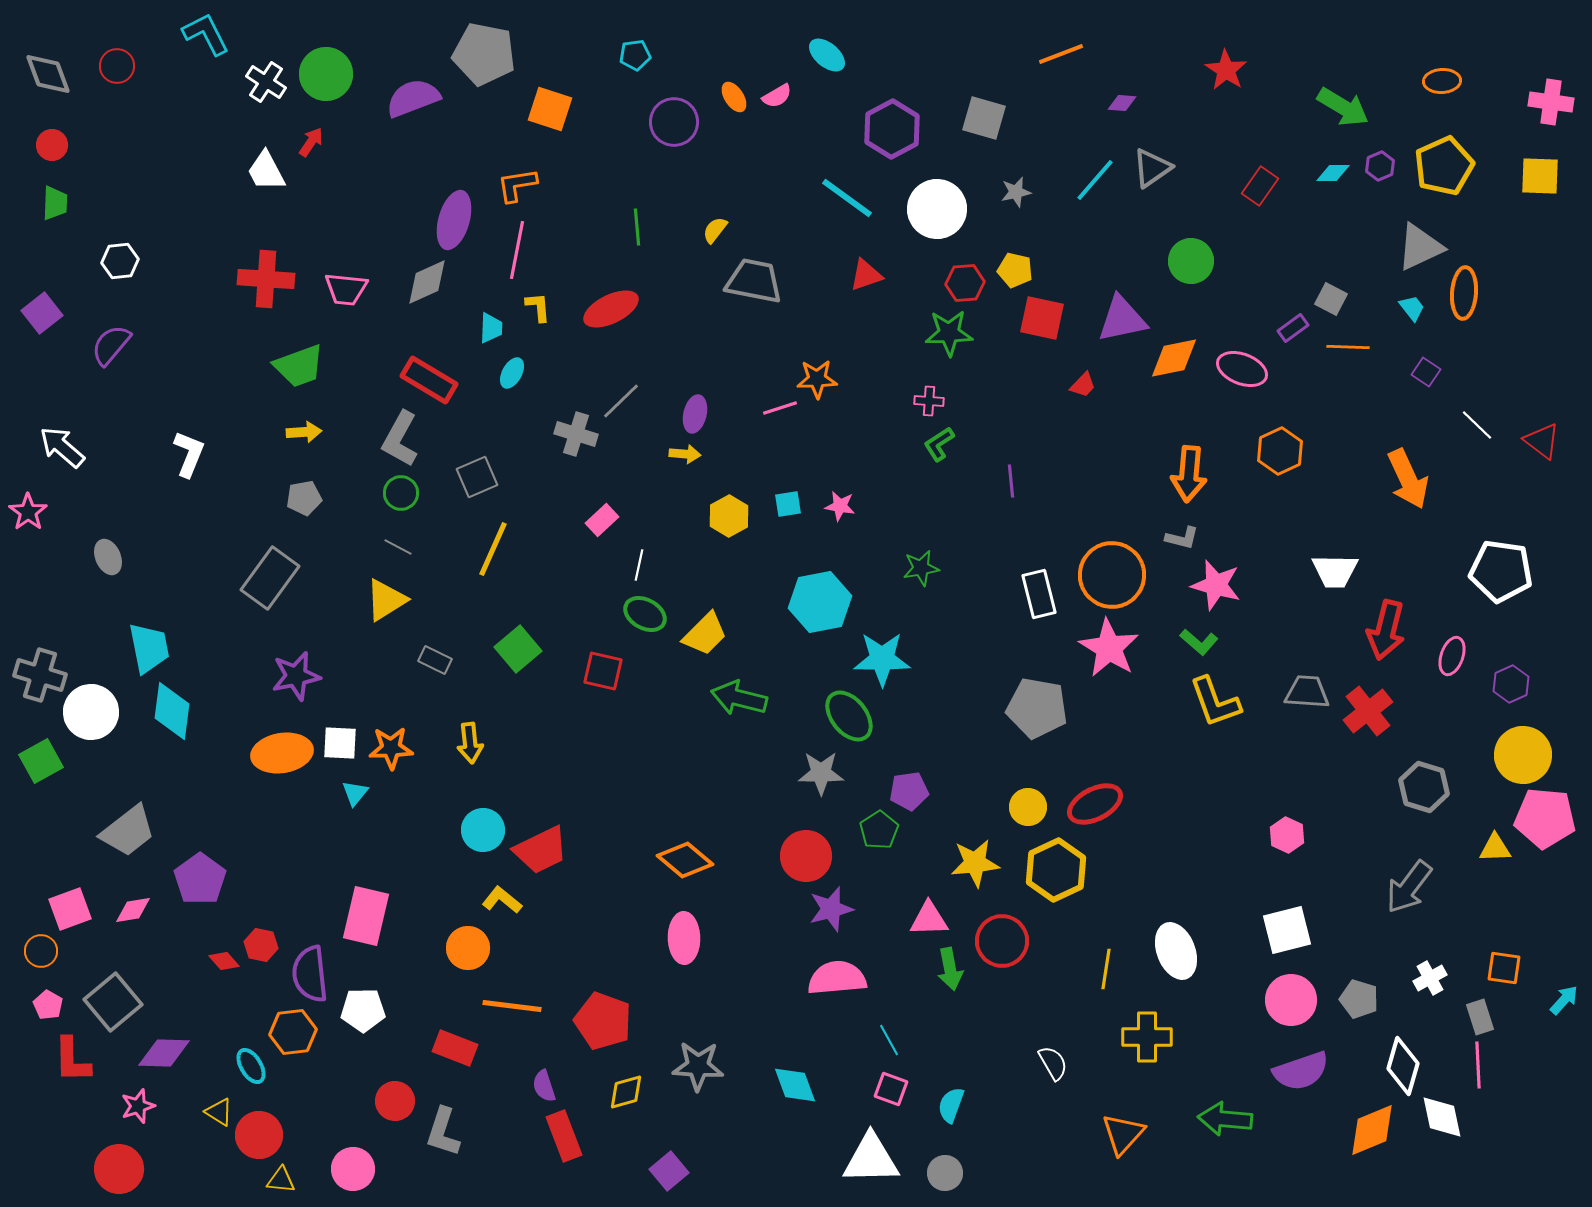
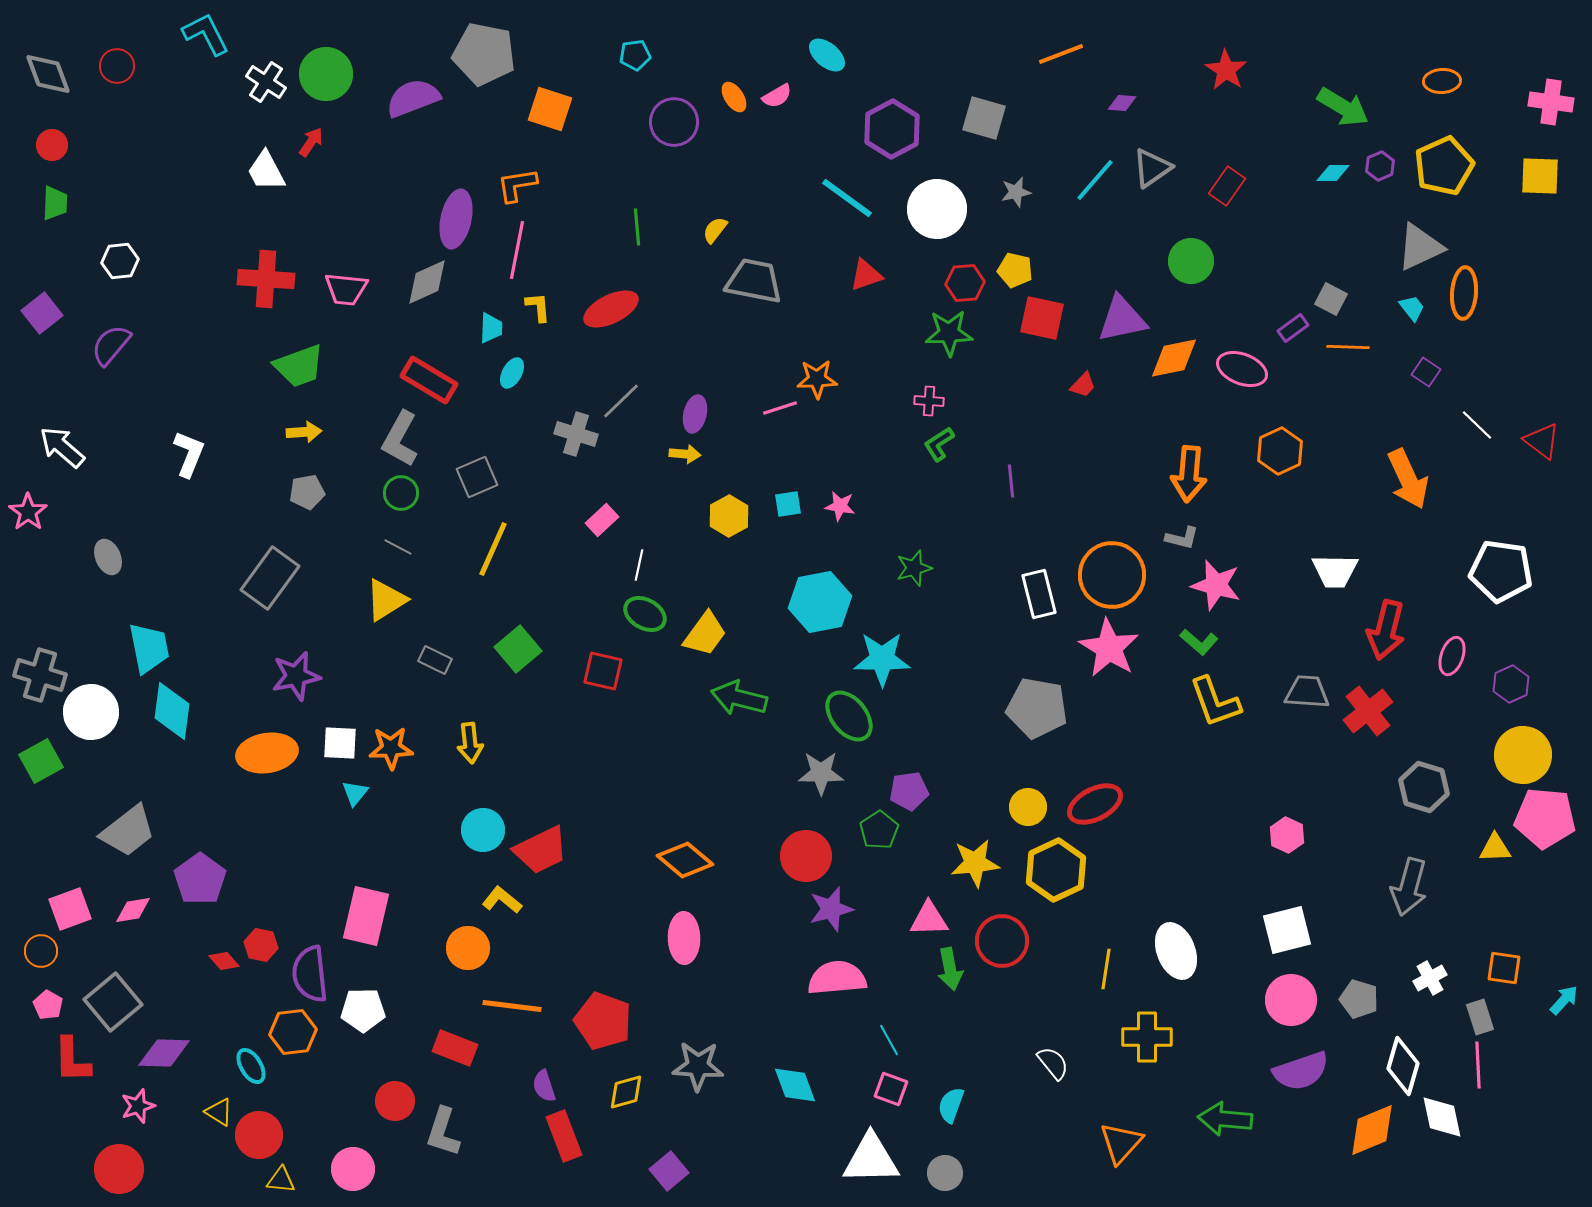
red rectangle at (1260, 186): moved 33 px left
purple ellipse at (454, 220): moved 2 px right, 1 px up; rotated 4 degrees counterclockwise
gray pentagon at (304, 498): moved 3 px right, 6 px up
green star at (921, 568): moved 7 px left; rotated 6 degrees counterclockwise
yellow trapezoid at (705, 634): rotated 9 degrees counterclockwise
orange ellipse at (282, 753): moved 15 px left
gray arrow at (1409, 887): rotated 22 degrees counterclockwise
white semicircle at (1053, 1063): rotated 9 degrees counterclockwise
orange triangle at (1123, 1134): moved 2 px left, 9 px down
